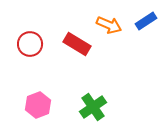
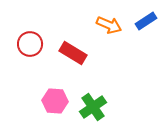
red rectangle: moved 4 px left, 9 px down
pink hexagon: moved 17 px right, 4 px up; rotated 25 degrees clockwise
